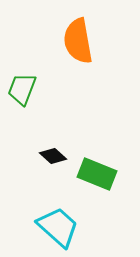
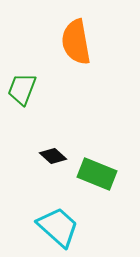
orange semicircle: moved 2 px left, 1 px down
